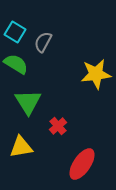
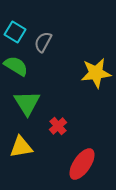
green semicircle: moved 2 px down
yellow star: moved 1 px up
green triangle: moved 1 px left, 1 px down
